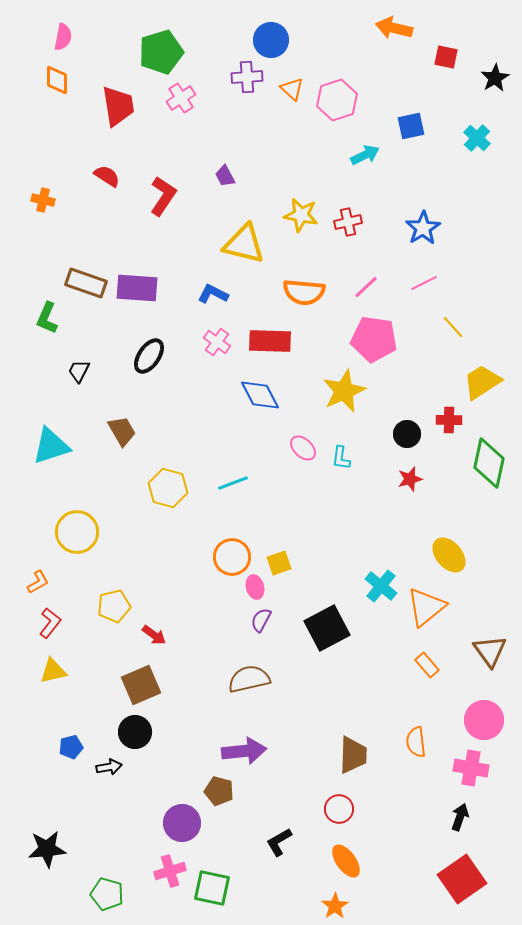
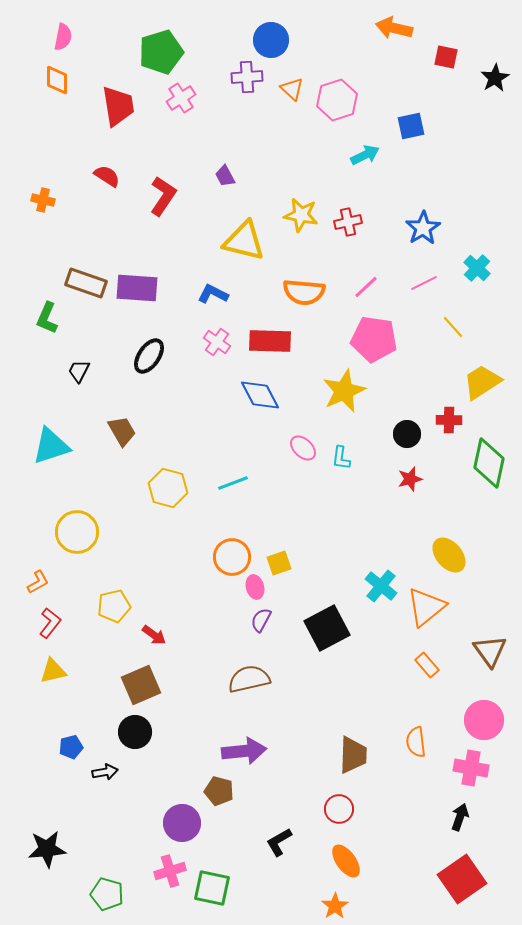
cyan cross at (477, 138): moved 130 px down
yellow triangle at (244, 244): moved 3 px up
black arrow at (109, 767): moved 4 px left, 5 px down
